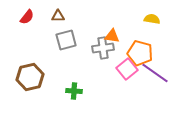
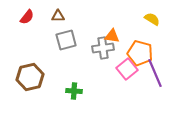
yellow semicircle: rotated 21 degrees clockwise
purple line: rotated 32 degrees clockwise
